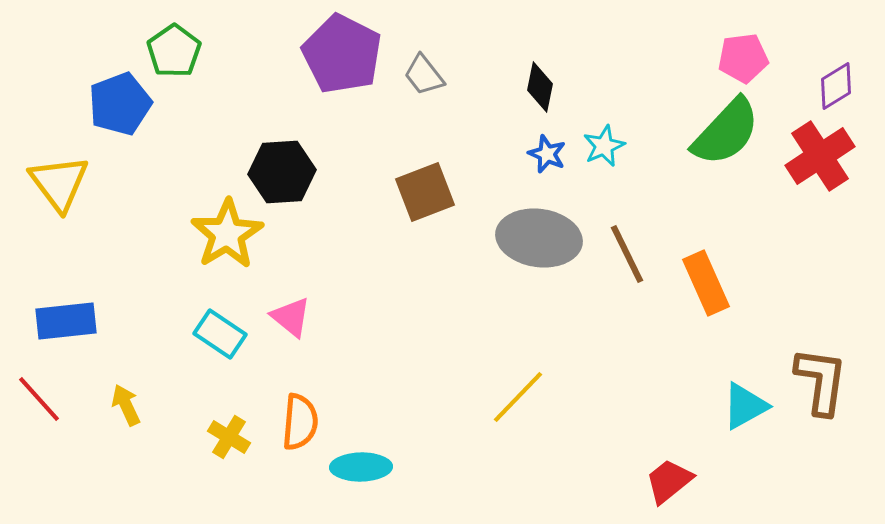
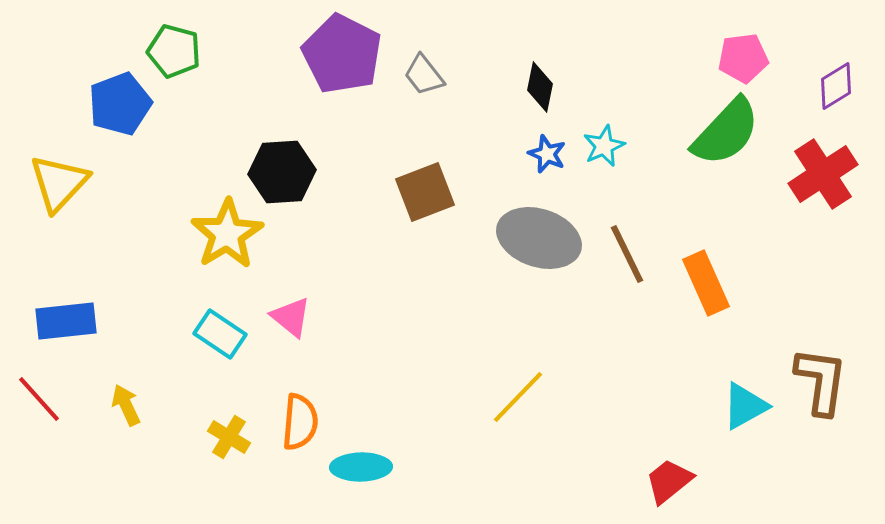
green pentagon: rotated 22 degrees counterclockwise
red cross: moved 3 px right, 18 px down
yellow triangle: rotated 20 degrees clockwise
gray ellipse: rotated 10 degrees clockwise
